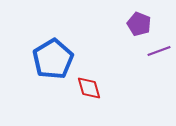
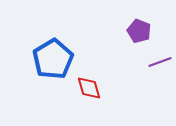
purple pentagon: moved 7 px down
purple line: moved 1 px right, 11 px down
